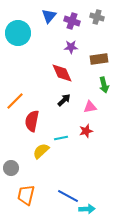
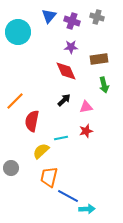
cyan circle: moved 1 px up
red diamond: moved 4 px right, 2 px up
pink triangle: moved 4 px left
orange trapezoid: moved 23 px right, 18 px up
